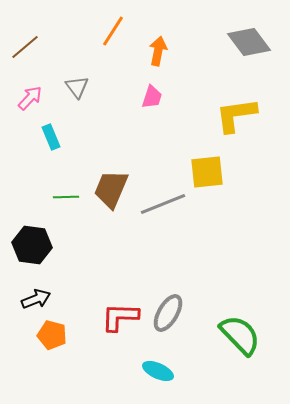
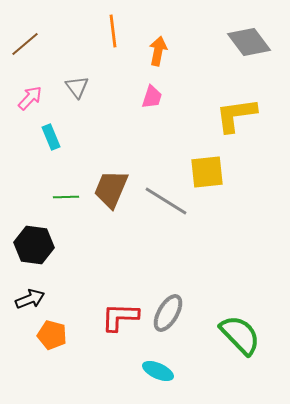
orange line: rotated 40 degrees counterclockwise
brown line: moved 3 px up
gray line: moved 3 px right, 3 px up; rotated 54 degrees clockwise
black hexagon: moved 2 px right
black arrow: moved 6 px left
